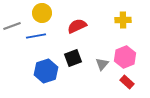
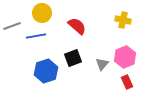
yellow cross: rotated 14 degrees clockwise
red semicircle: rotated 66 degrees clockwise
red rectangle: rotated 24 degrees clockwise
